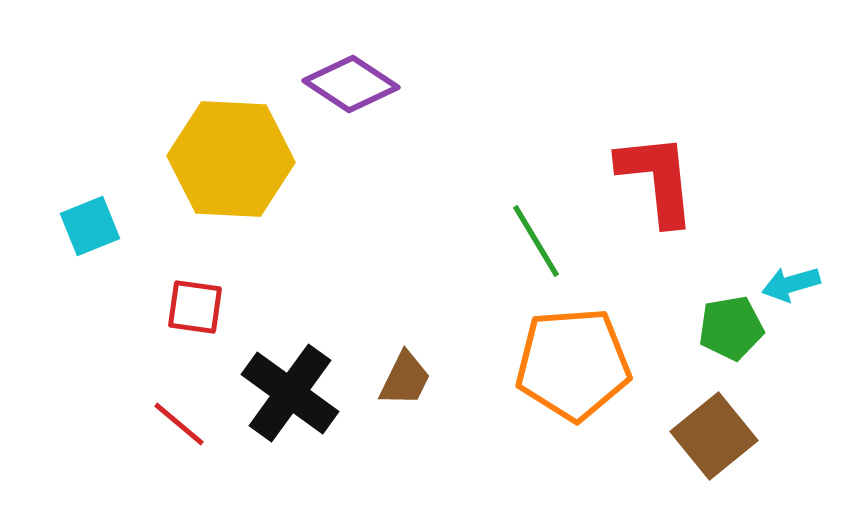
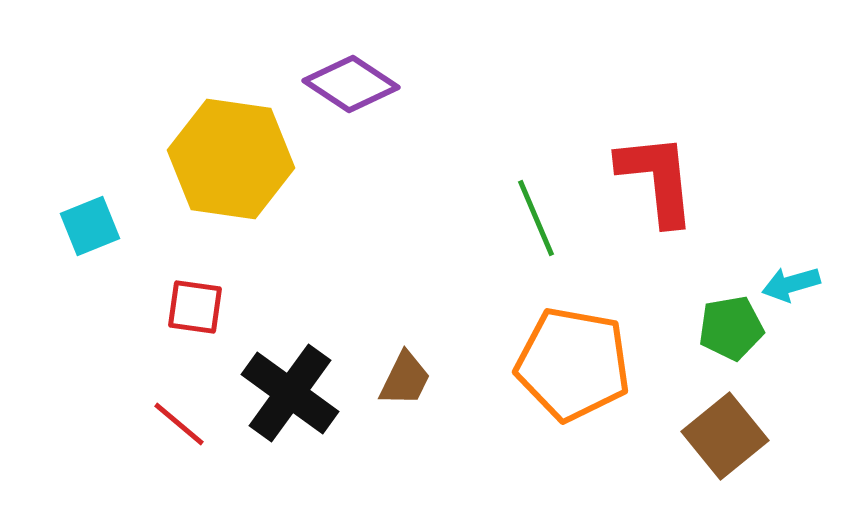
yellow hexagon: rotated 5 degrees clockwise
green line: moved 23 px up; rotated 8 degrees clockwise
orange pentagon: rotated 14 degrees clockwise
brown square: moved 11 px right
